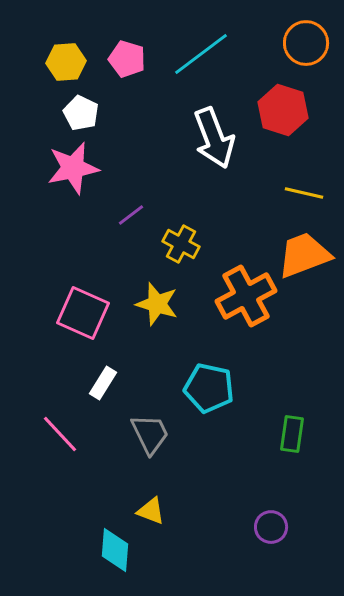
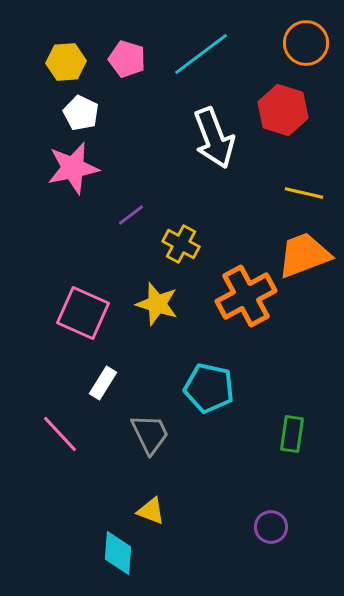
cyan diamond: moved 3 px right, 3 px down
